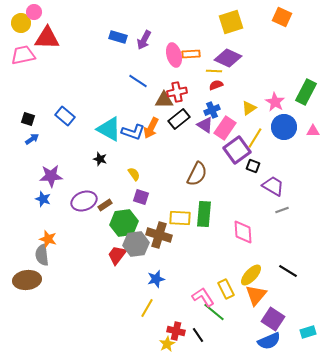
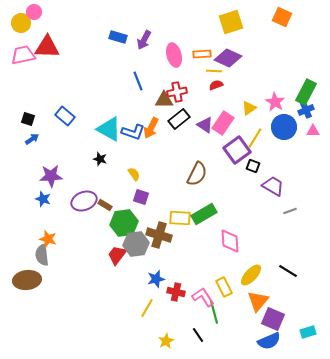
red triangle at (47, 38): moved 9 px down
orange rectangle at (191, 54): moved 11 px right
blue line at (138, 81): rotated 36 degrees clockwise
blue cross at (212, 110): moved 94 px right
pink rectangle at (225, 128): moved 2 px left, 5 px up
brown rectangle at (105, 205): rotated 64 degrees clockwise
gray line at (282, 210): moved 8 px right, 1 px down
green rectangle at (204, 214): rotated 55 degrees clockwise
pink diamond at (243, 232): moved 13 px left, 9 px down
yellow rectangle at (226, 289): moved 2 px left, 2 px up
orange triangle at (256, 295): moved 2 px right, 6 px down
green line at (214, 312): rotated 35 degrees clockwise
purple square at (273, 319): rotated 10 degrees counterclockwise
red cross at (176, 331): moved 39 px up
yellow star at (167, 344): moved 1 px left, 3 px up
